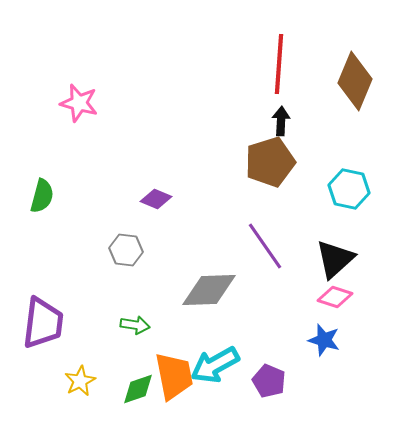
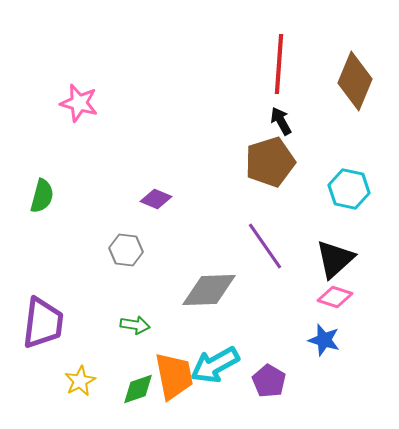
black arrow: rotated 32 degrees counterclockwise
purple pentagon: rotated 8 degrees clockwise
